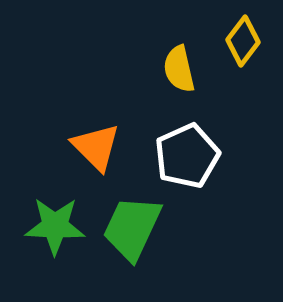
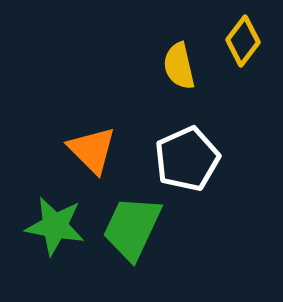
yellow semicircle: moved 3 px up
orange triangle: moved 4 px left, 3 px down
white pentagon: moved 3 px down
green star: rotated 8 degrees clockwise
